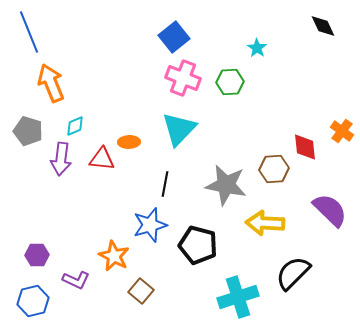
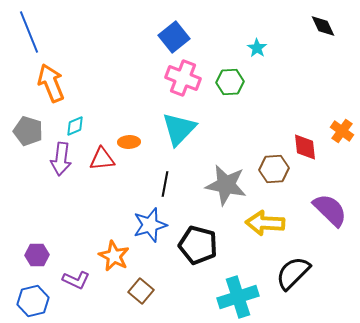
red triangle: rotated 12 degrees counterclockwise
